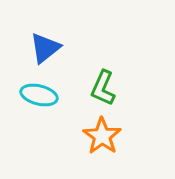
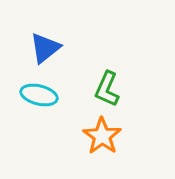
green L-shape: moved 4 px right, 1 px down
